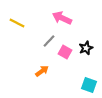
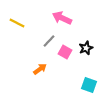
orange arrow: moved 2 px left, 2 px up
